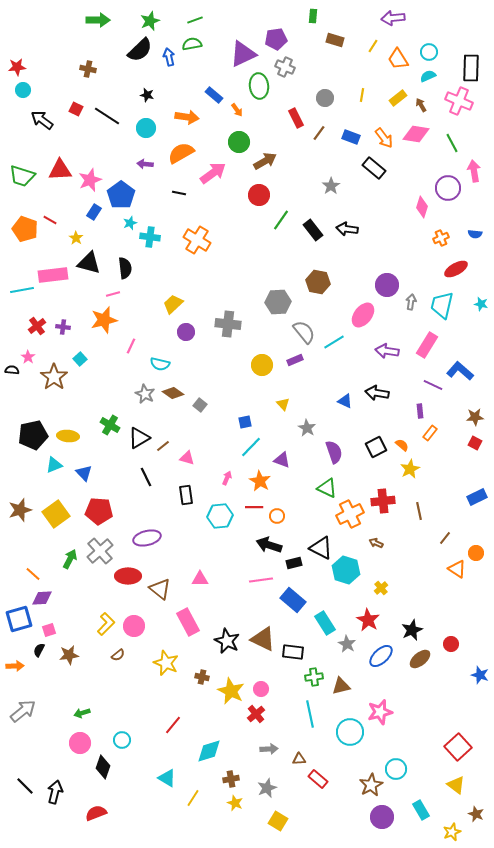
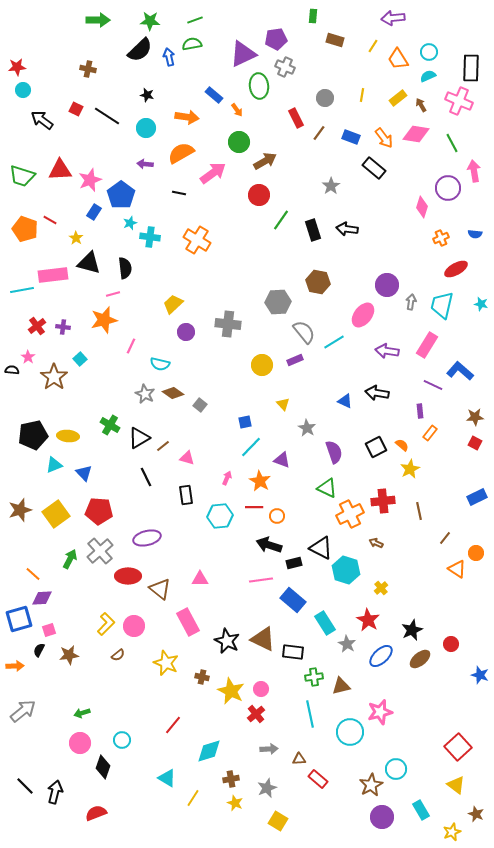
green star at (150, 21): rotated 24 degrees clockwise
black rectangle at (313, 230): rotated 20 degrees clockwise
